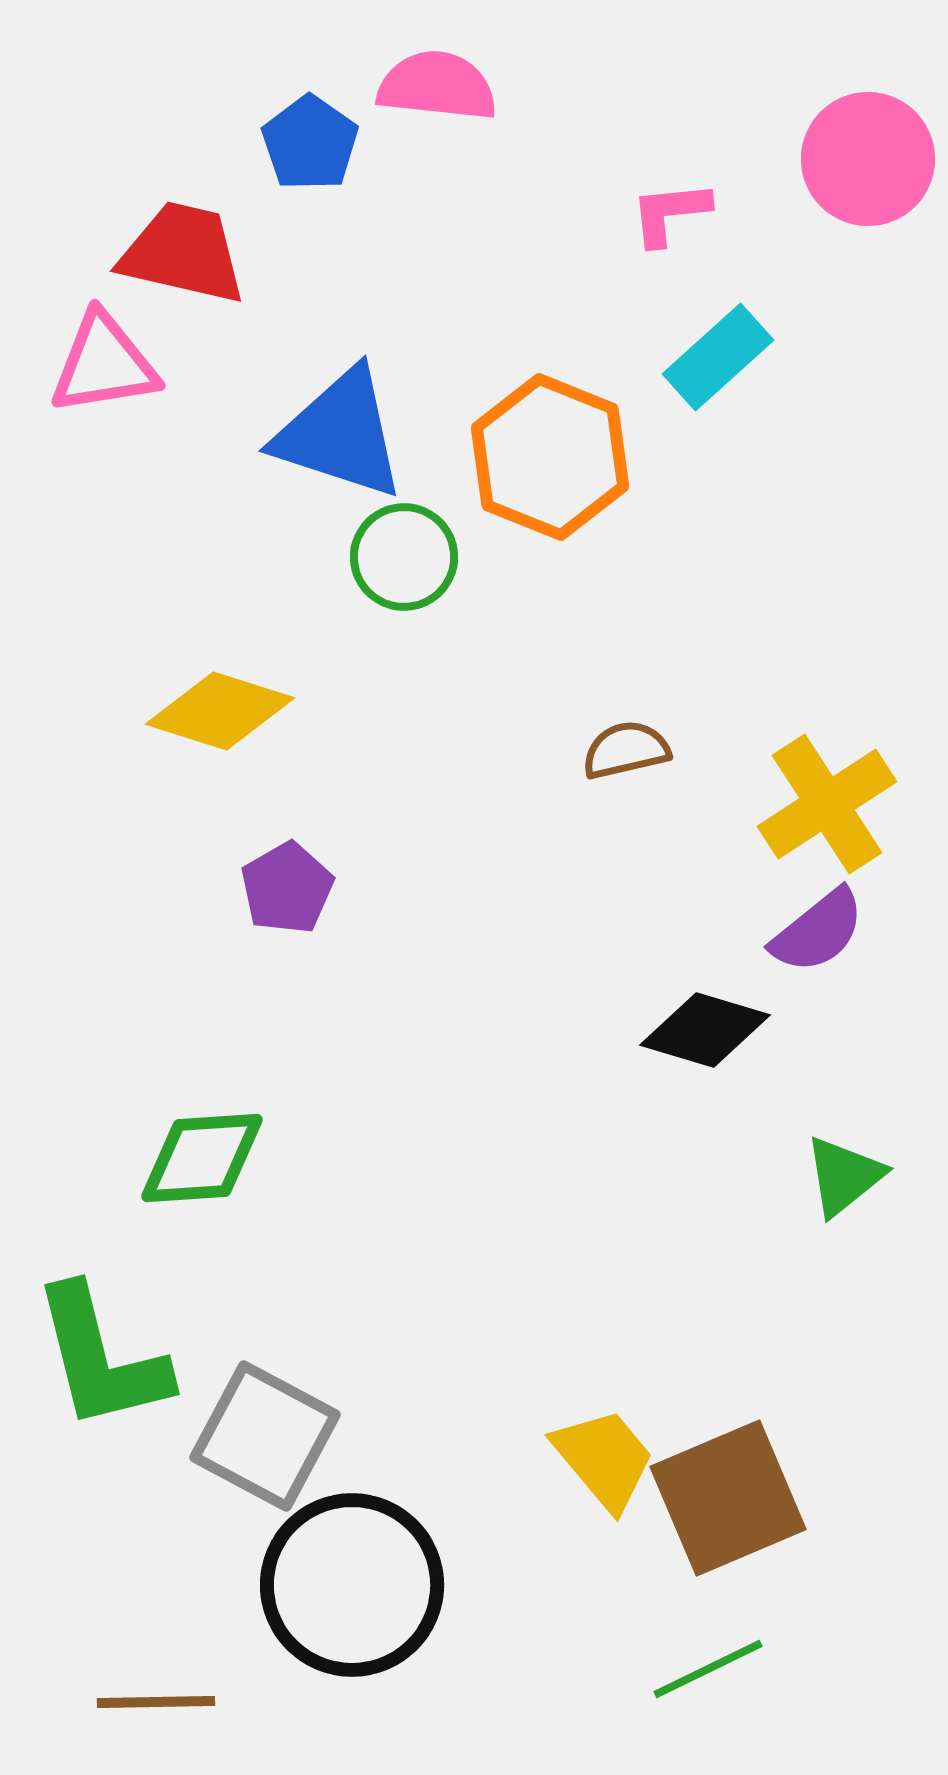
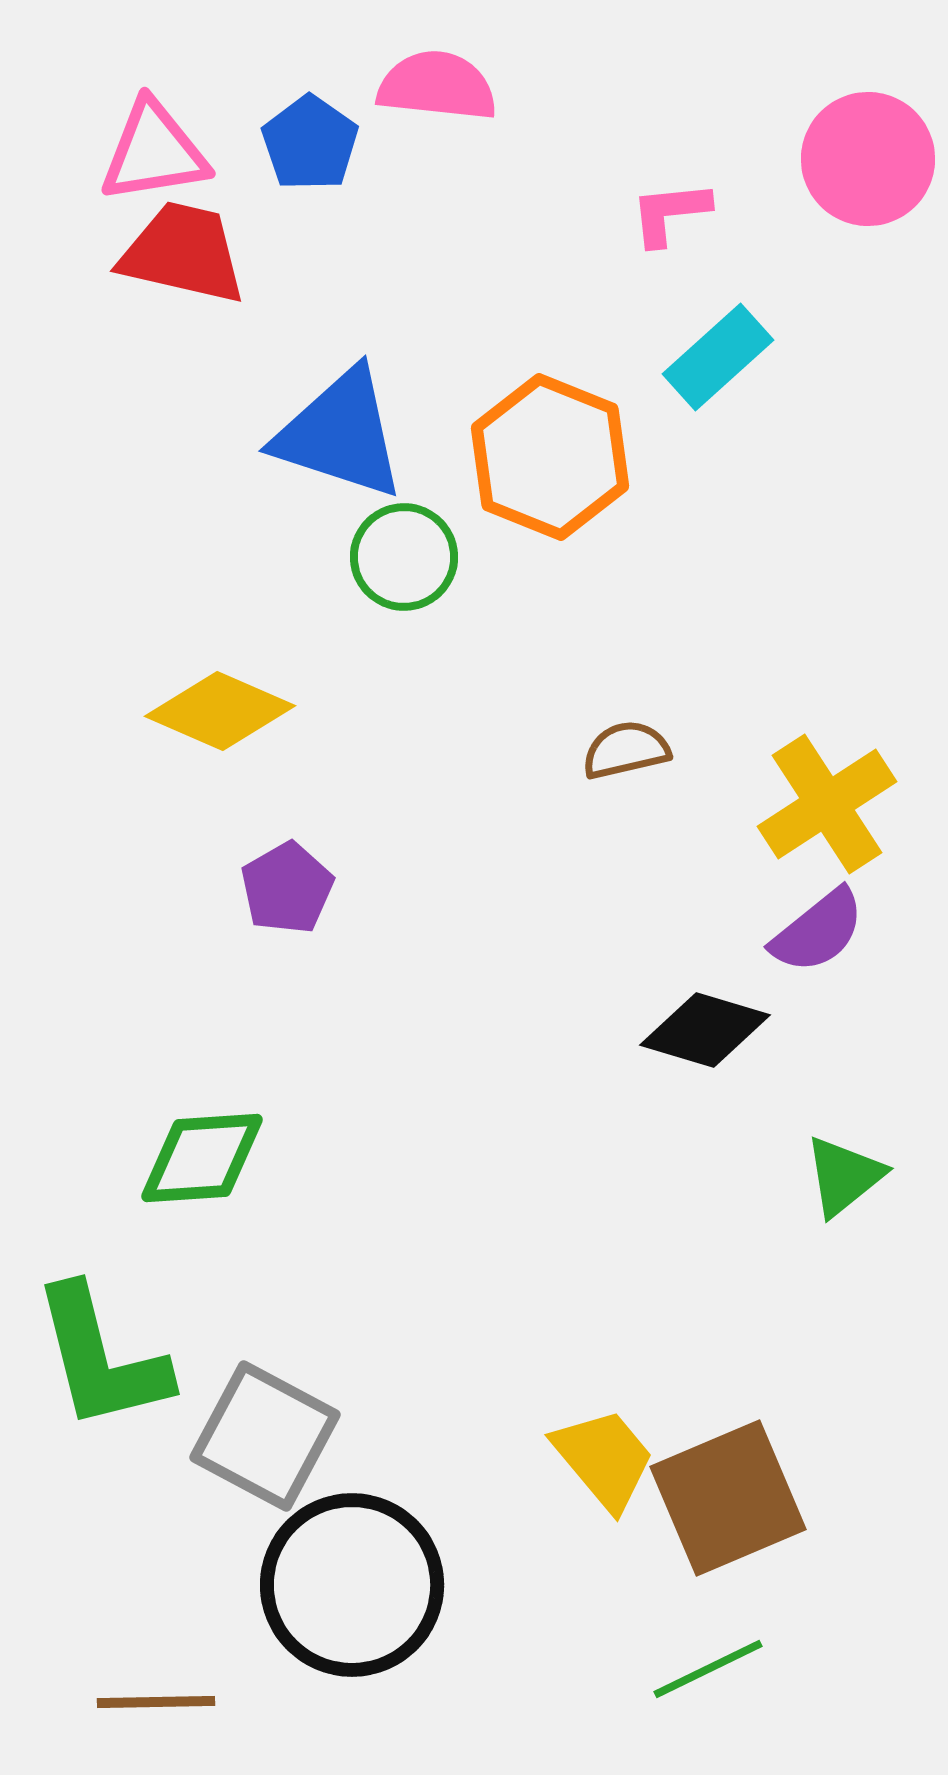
pink triangle: moved 50 px right, 212 px up
yellow diamond: rotated 6 degrees clockwise
